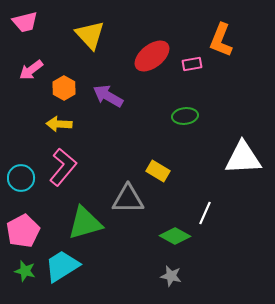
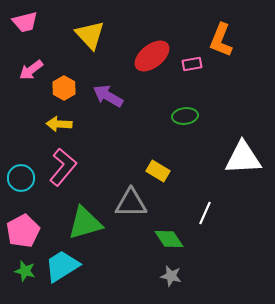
gray triangle: moved 3 px right, 4 px down
green diamond: moved 6 px left, 3 px down; rotated 28 degrees clockwise
